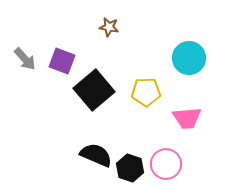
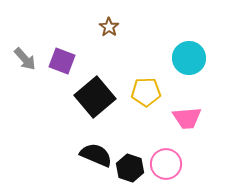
brown star: rotated 24 degrees clockwise
black square: moved 1 px right, 7 px down
